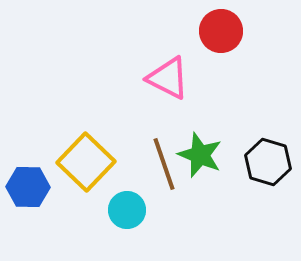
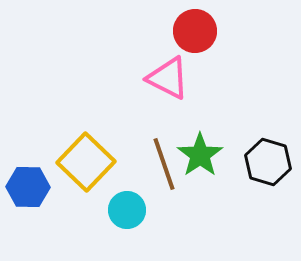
red circle: moved 26 px left
green star: rotated 15 degrees clockwise
